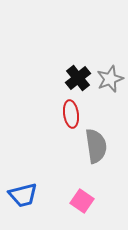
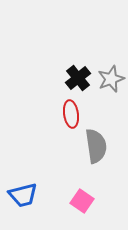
gray star: moved 1 px right
